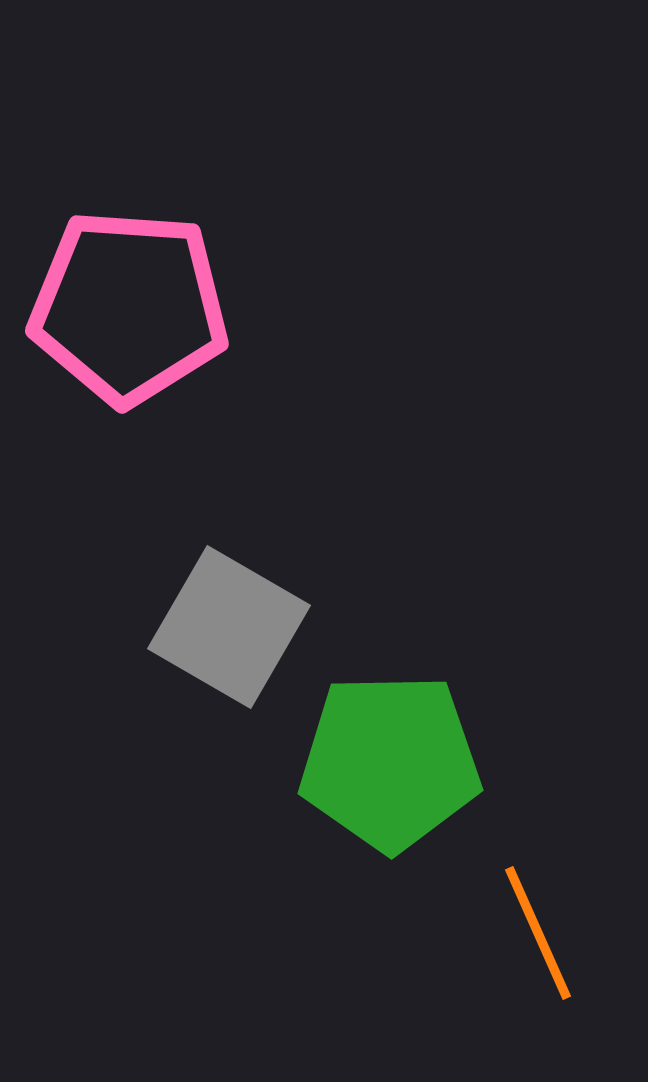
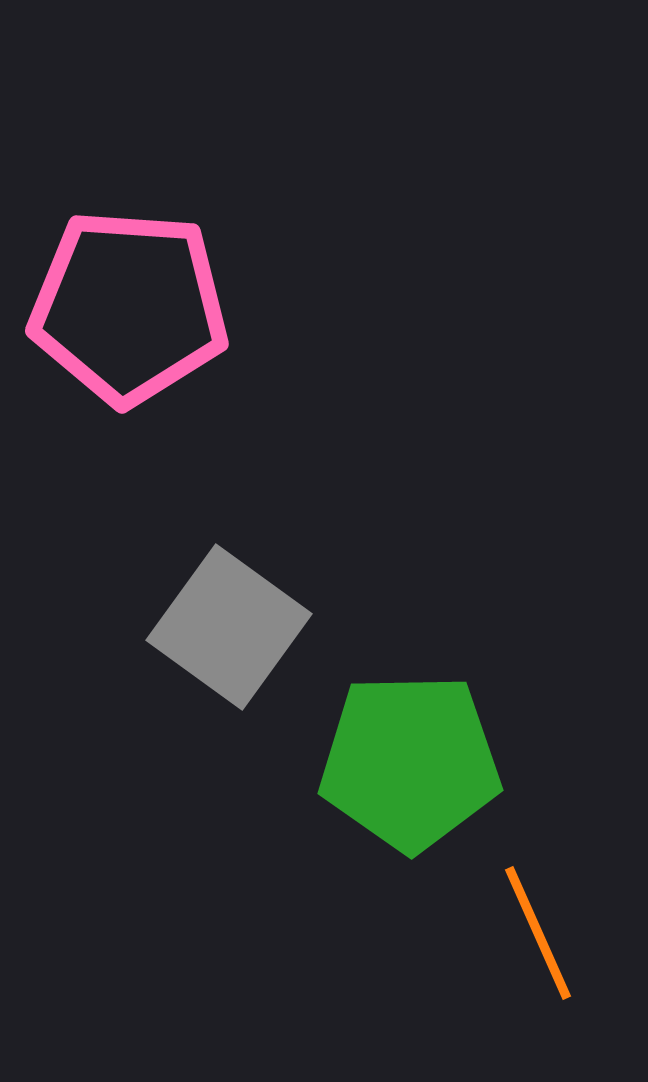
gray square: rotated 6 degrees clockwise
green pentagon: moved 20 px right
